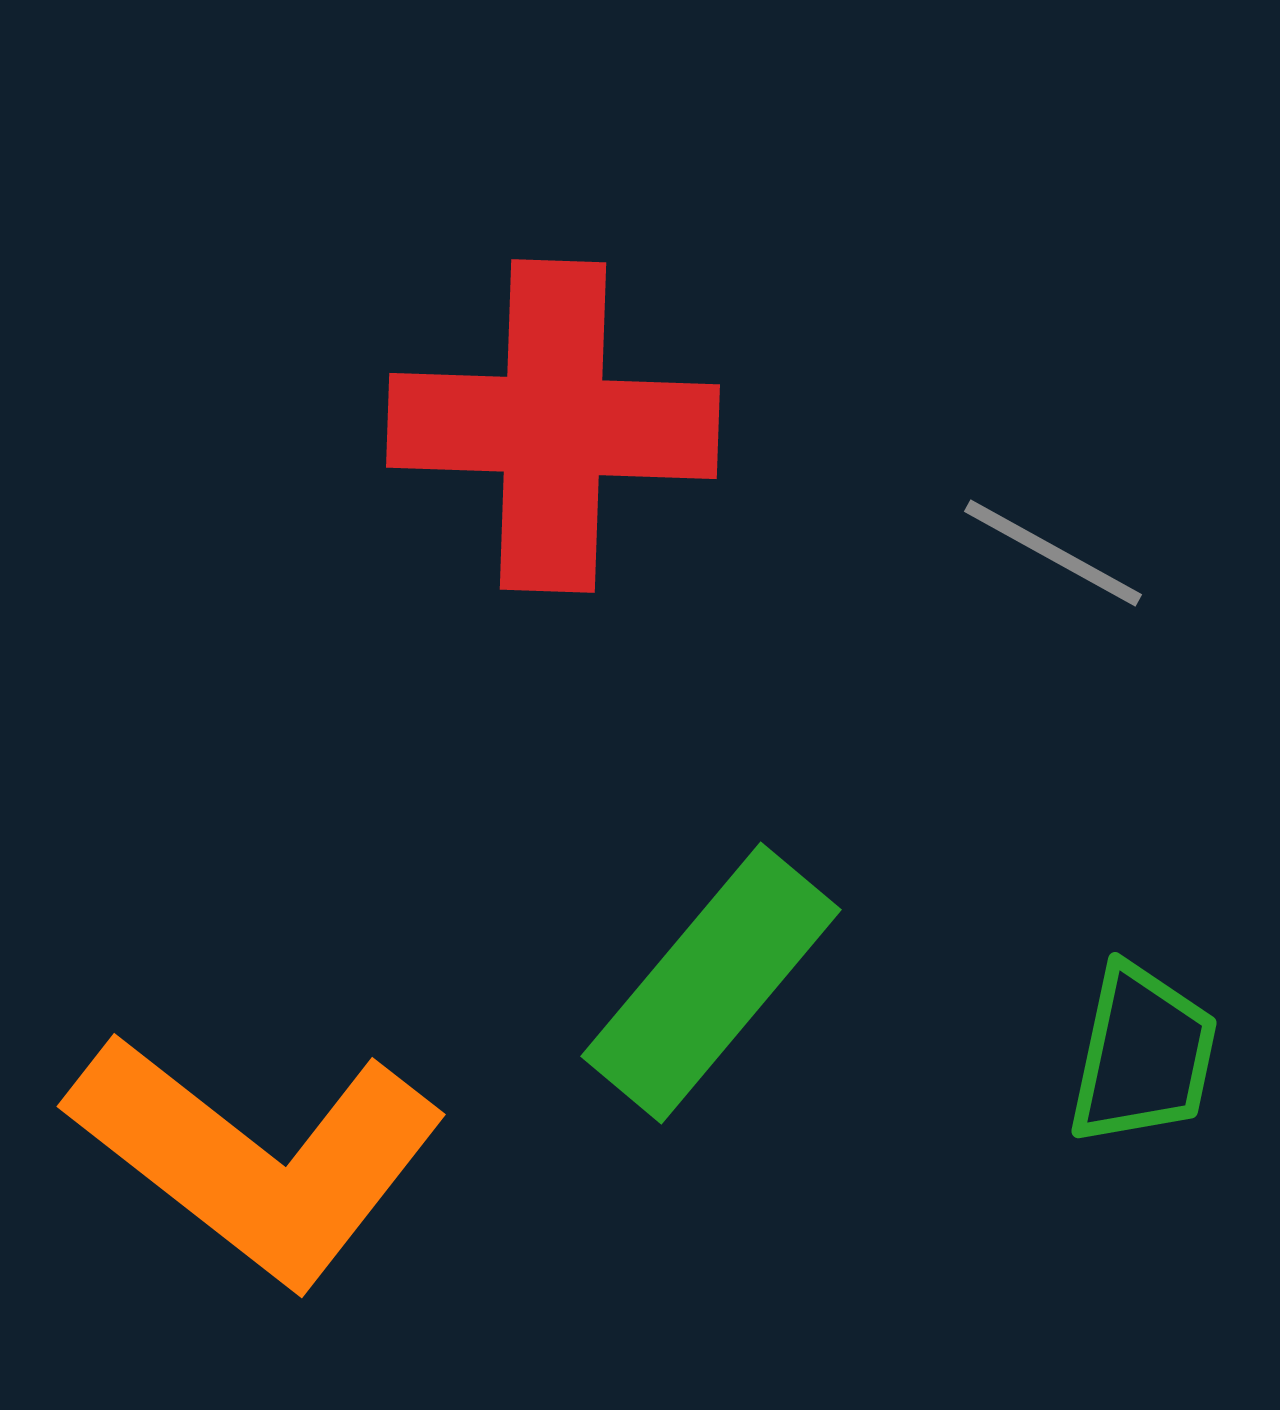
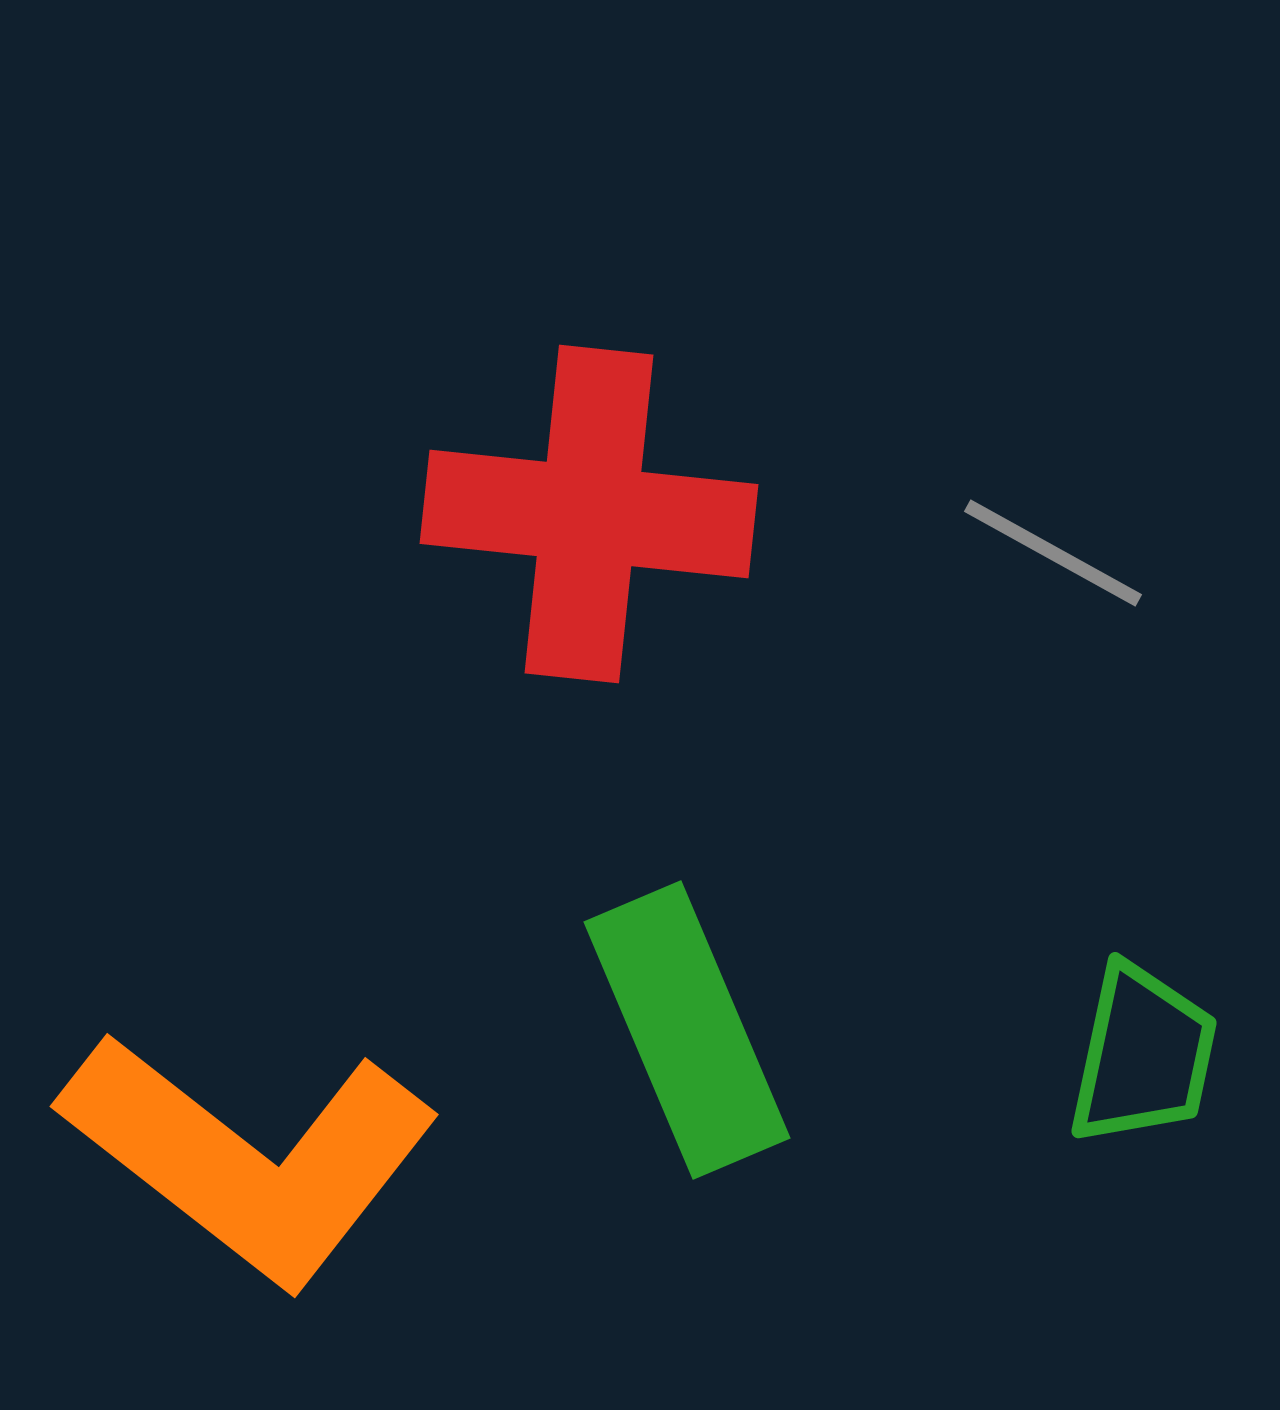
red cross: moved 36 px right, 88 px down; rotated 4 degrees clockwise
green rectangle: moved 24 px left, 47 px down; rotated 63 degrees counterclockwise
orange L-shape: moved 7 px left
